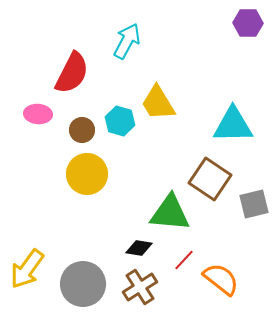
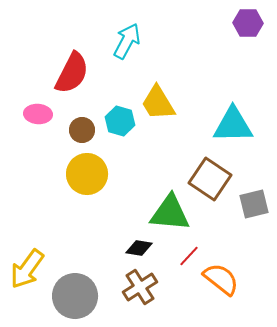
red line: moved 5 px right, 4 px up
gray circle: moved 8 px left, 12 px down
